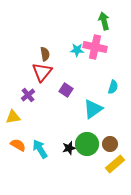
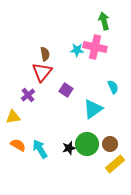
cyan semicircle: rotated 40 degrees counterclockwise
